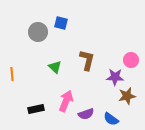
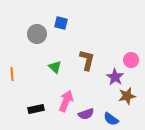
gray circle: moved 1 px left, 2 px down
purple star: rotated 30 degrees clockwise
